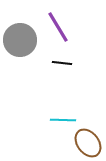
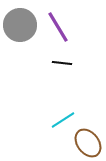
gray circle: moved 15 px up
cyan line: rotated 35 degrees counterclockwise
